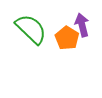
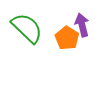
green semicircle: moved 4 px left, 1 px up
